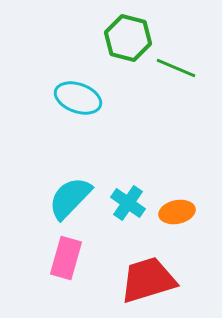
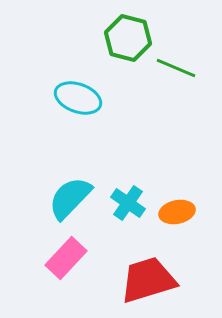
pink rectangle: rotated 27 degrees clockwise
